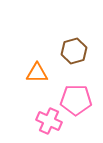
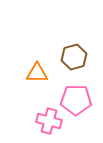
brown hexagon: moved 6 px down
pink cross: rotated 10 degrees counterclockwise
